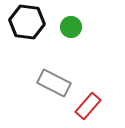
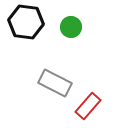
black hexagon: moved 1 px left
gray rectangle: moved 1 px right
